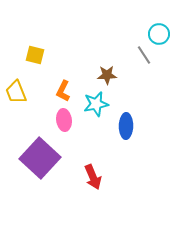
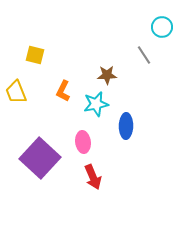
cyan circle: moved 3 px right, 7 px up
pink ellipse: moved 19 px right, 22 px down
